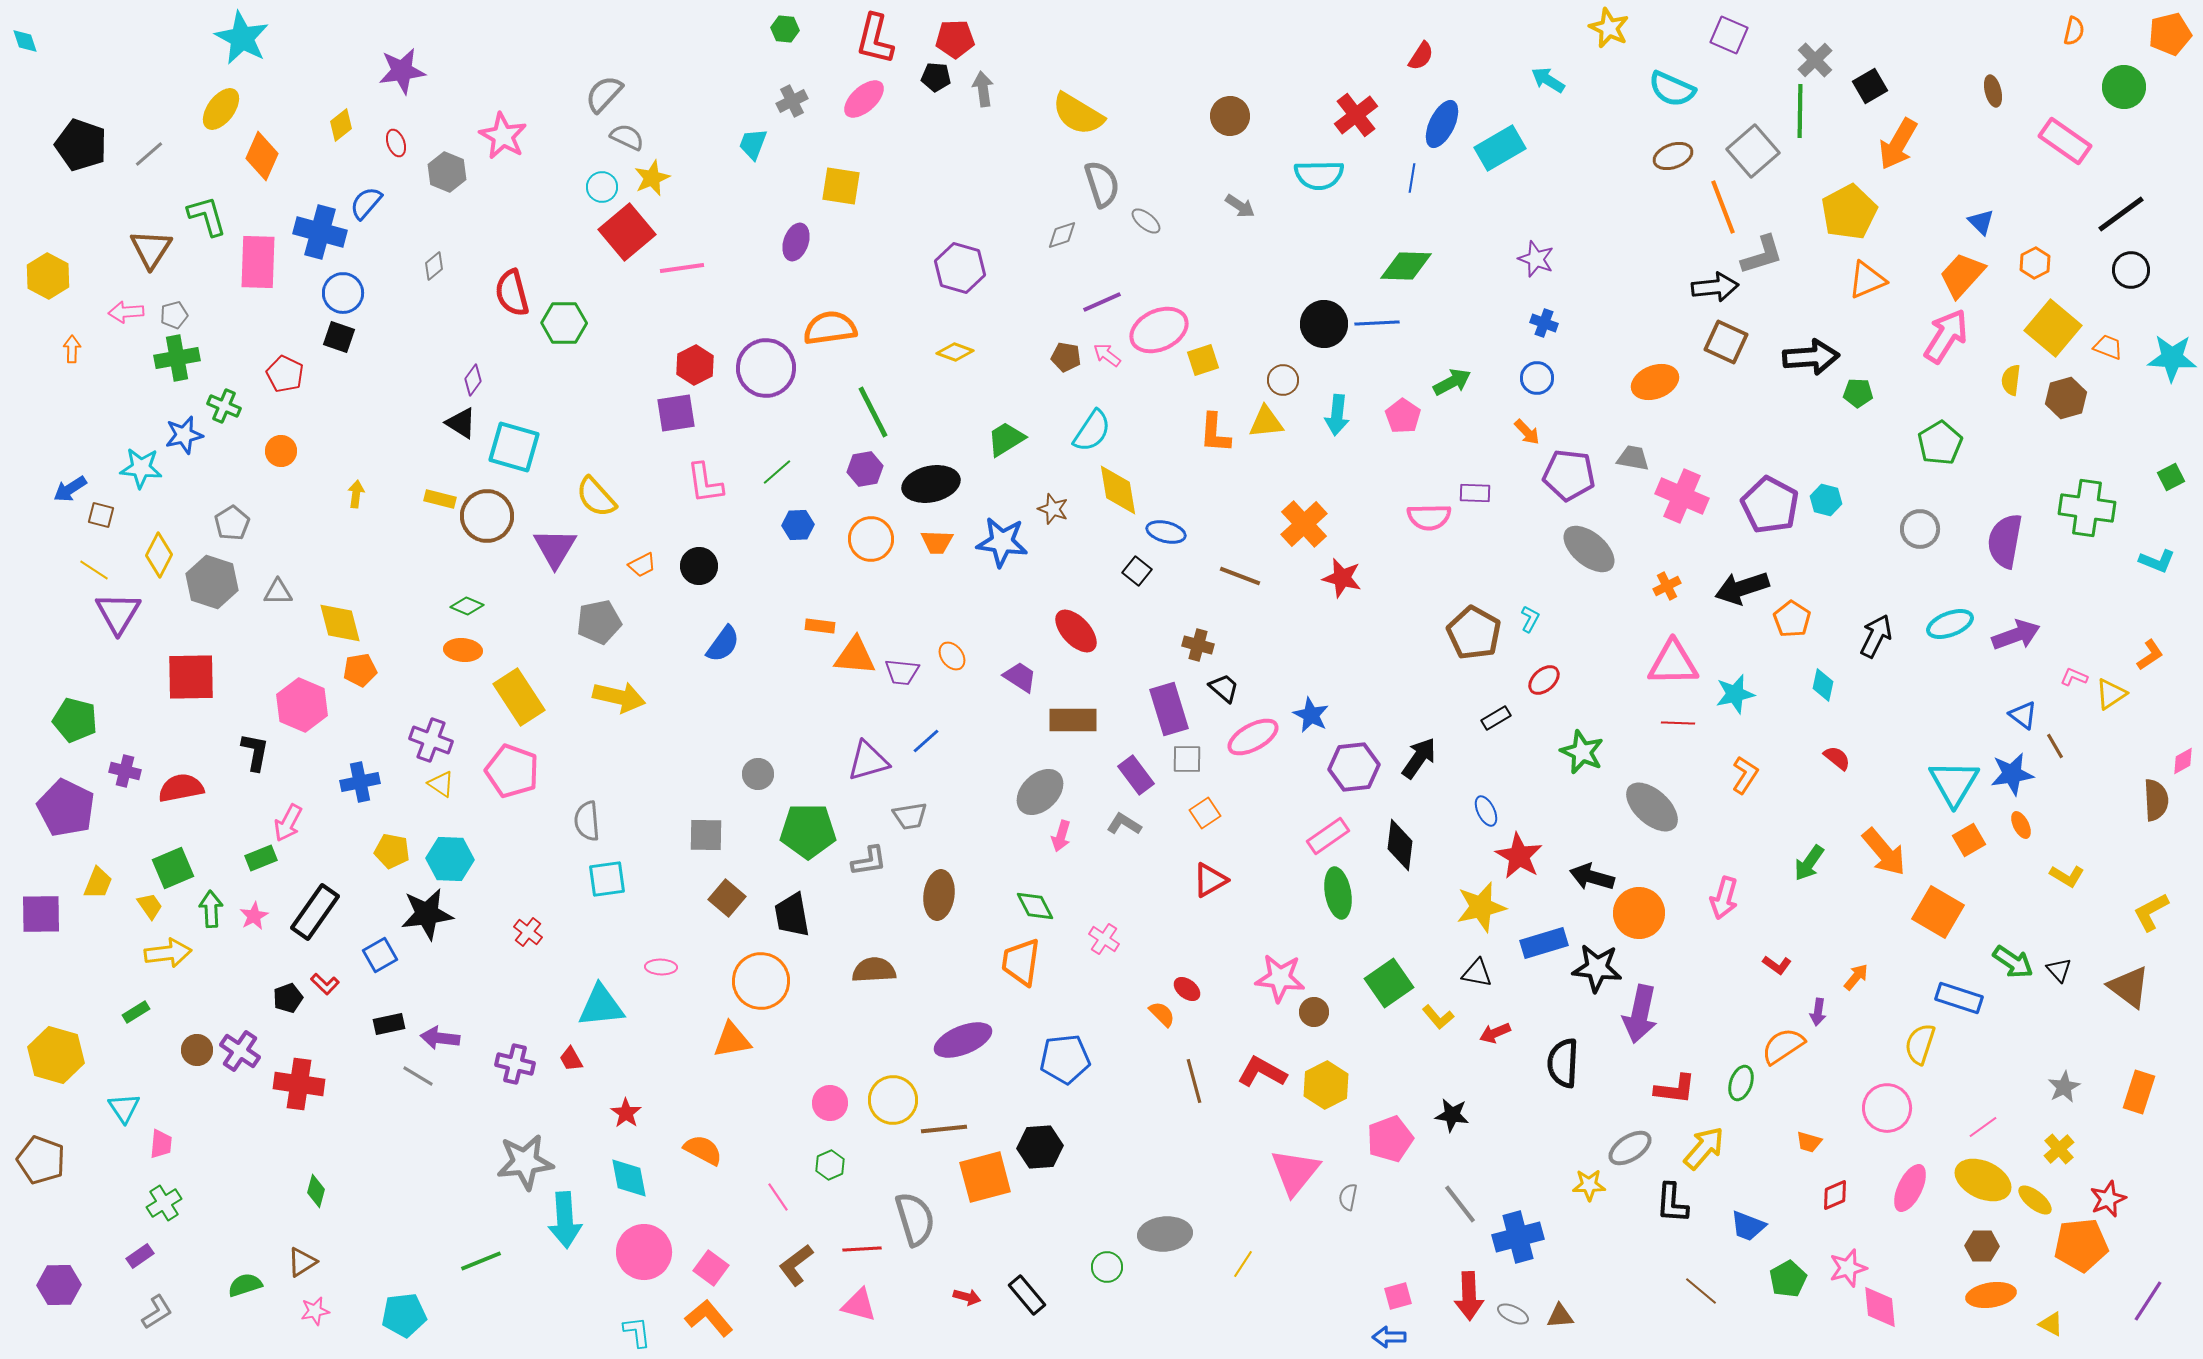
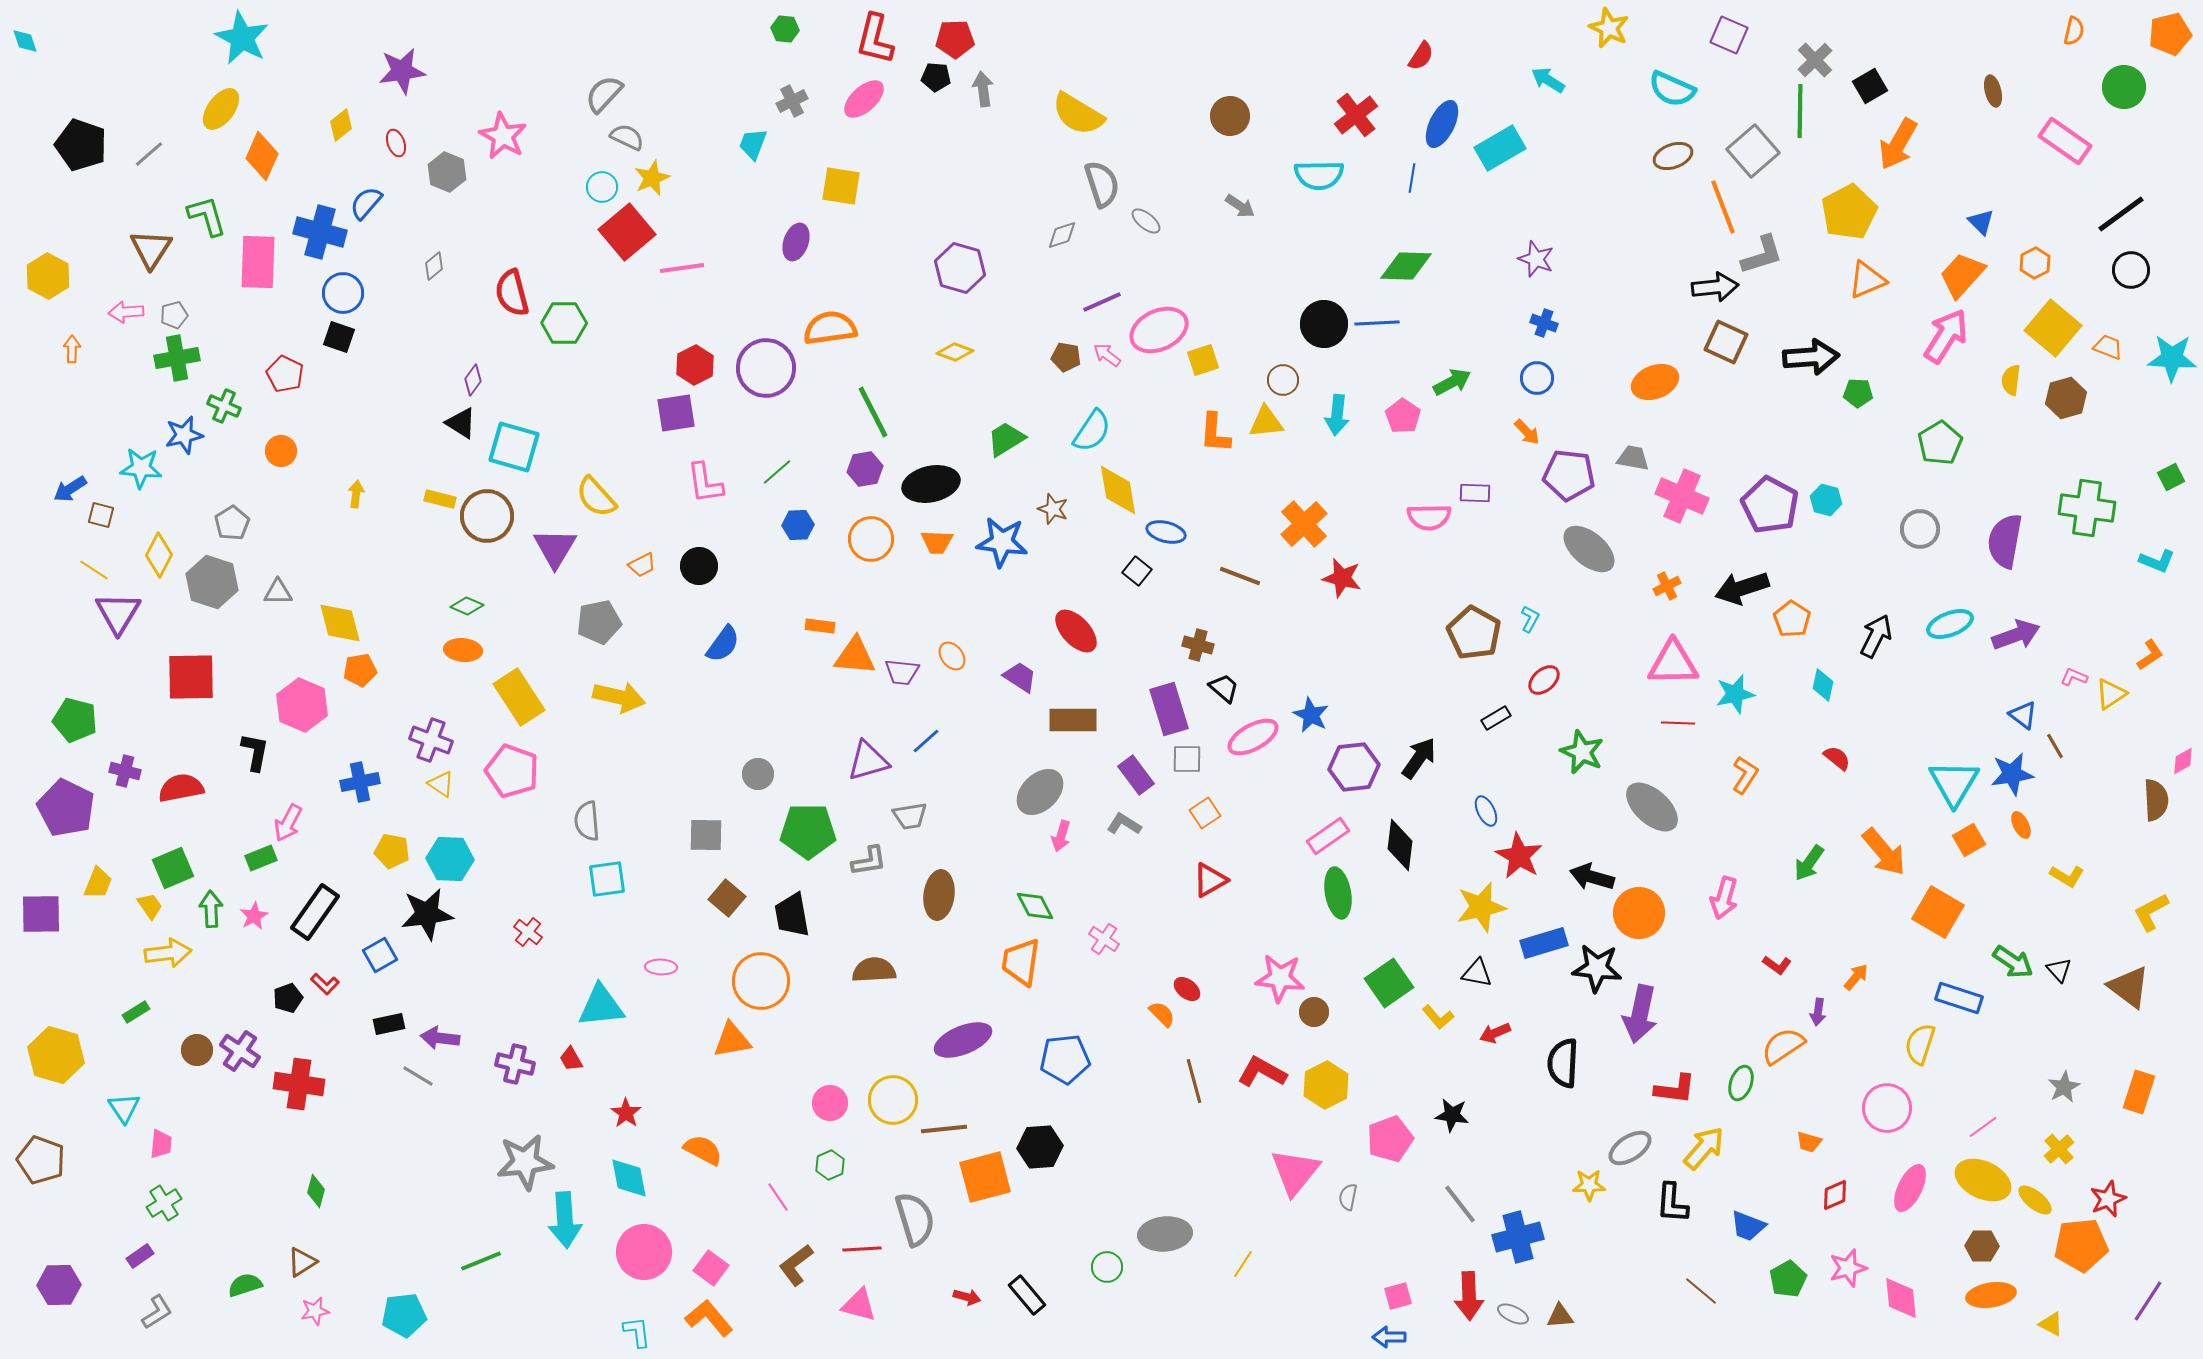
pink diamond at (1880, 1307): moved 21 px right, 9 px up
